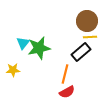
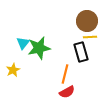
black rectangle: rotated 66 degrees counterclockwise
yellow star: rotated 24 degrees counterclockwise
